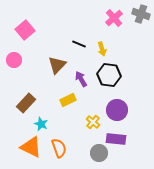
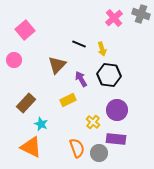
orange semicircle: moved 18 px right
